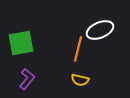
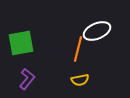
white ellipse: moved 3 px left, 1 px down
yellow semicircle: rotated 24 degrees counterclockwise
